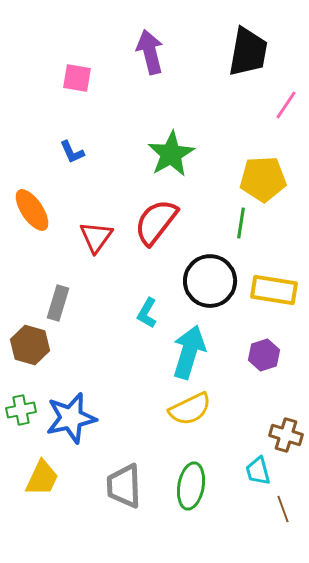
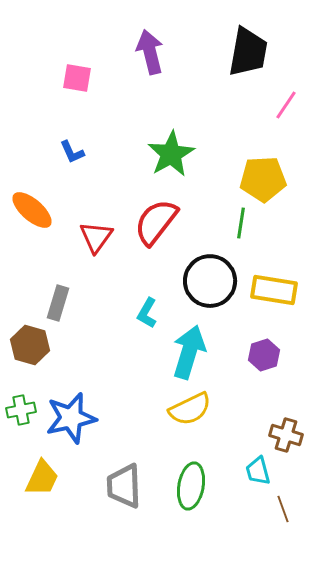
orange ellipse: rotated 15 degrees counterclockwise
